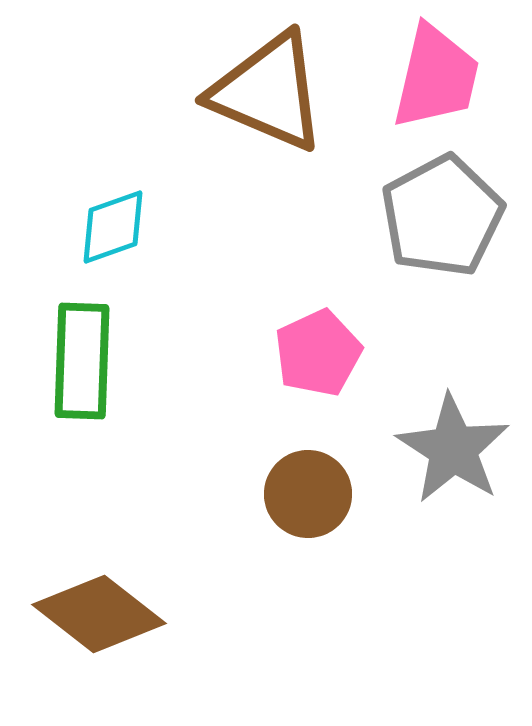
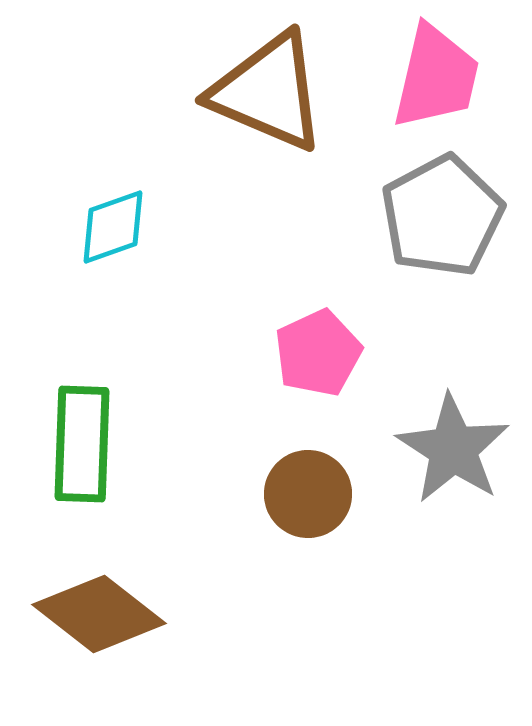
green rectangle: moved 83 px down
